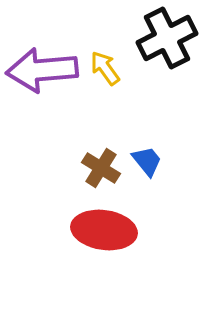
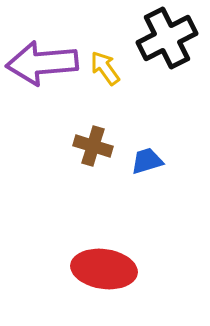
purple arrow: moved 7 px up
blue trapezoid: rotated 68 degrees counterclockwise
brown cross: moved 8 px left, 22 px up; rotated 15 degrees counterclockwise
red ellipse: moved 39 px down
